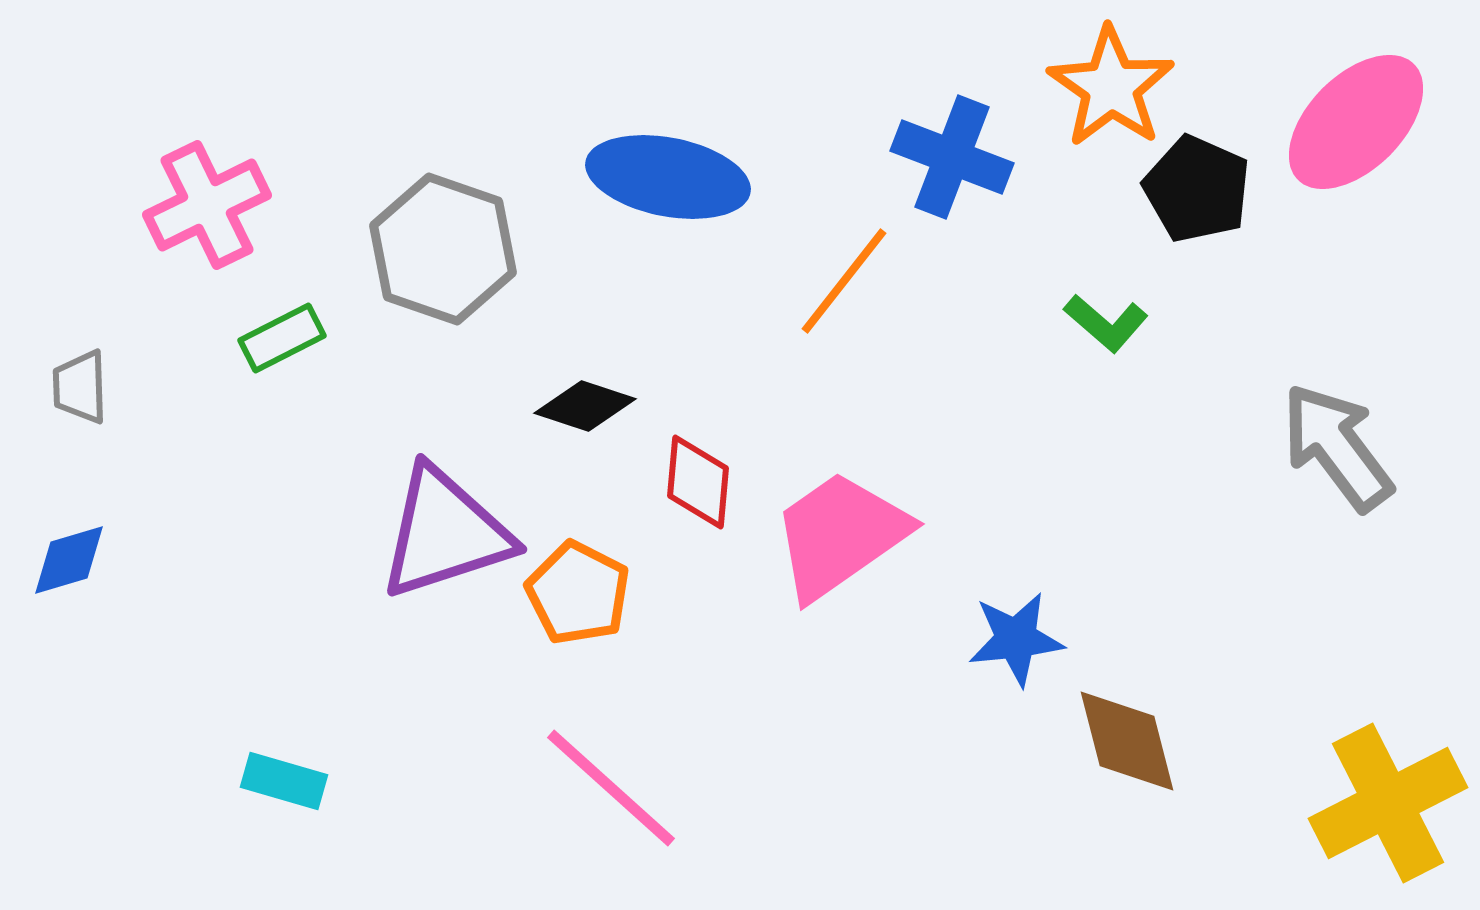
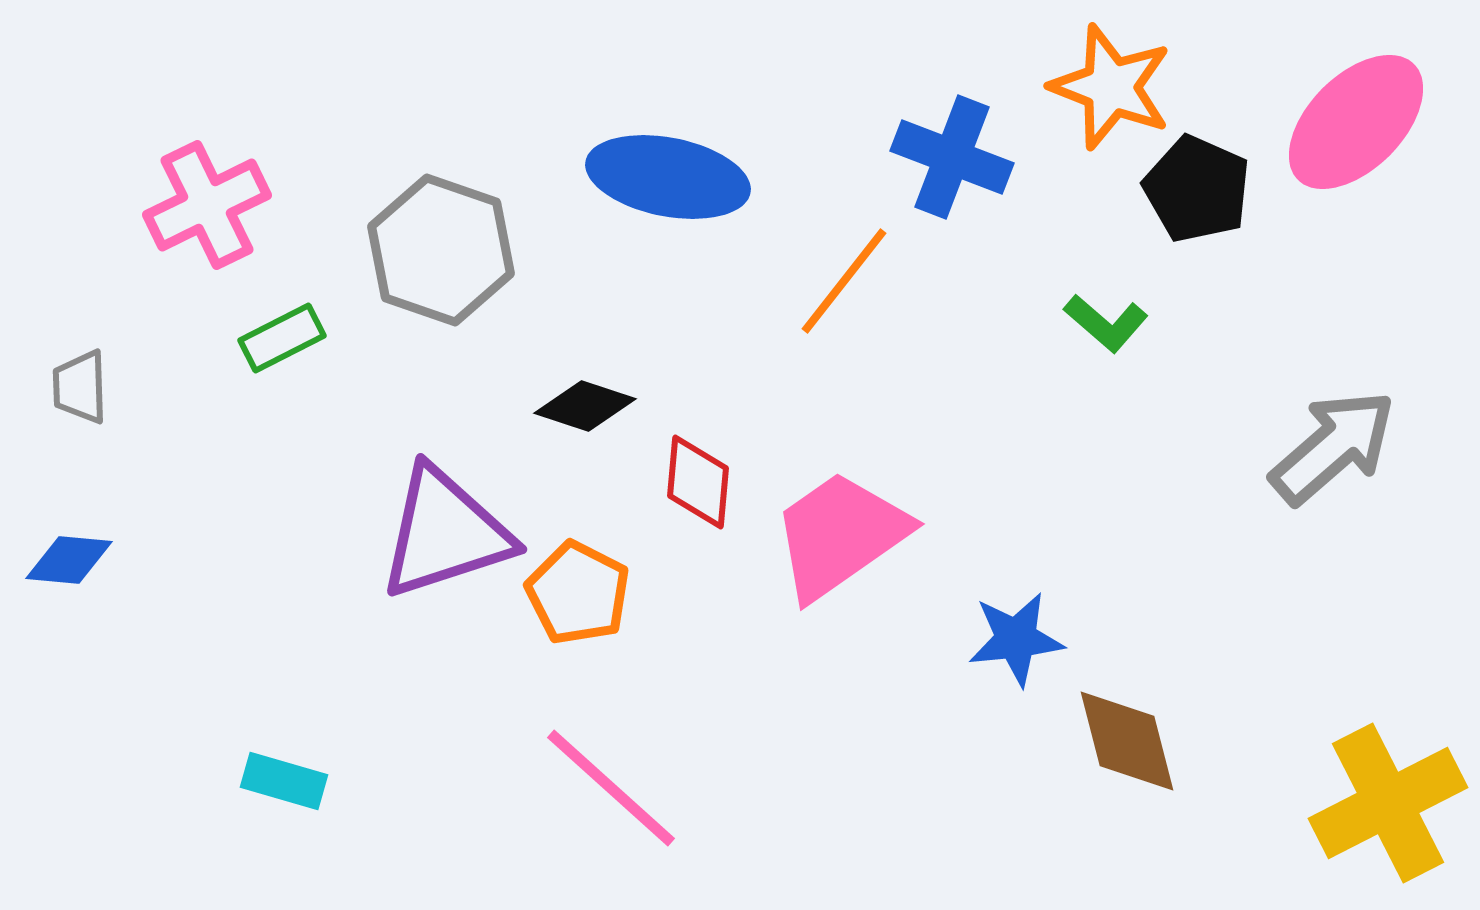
orange star: rotated 14 degrees counterclockwise
gray hexagon: moved 2 px left, 1 px down
gray arrow: moved 4 px left; rotated 86 degrees clockwise
blue diamond: rotated 22 degrees clockwise
